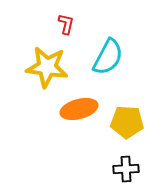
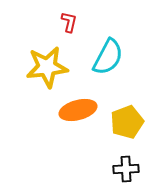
red L-shape: moved 3 px right, 2 px up
yellow star: rotated 15 degrees counterclockwise
orange ellipse: moved 1 px left, 1 px down
yellow pentagon: rotated 24 degrees counterclockwise
